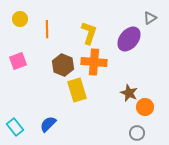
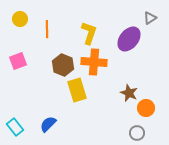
orange circle: moved 1 px right, 1 px down
